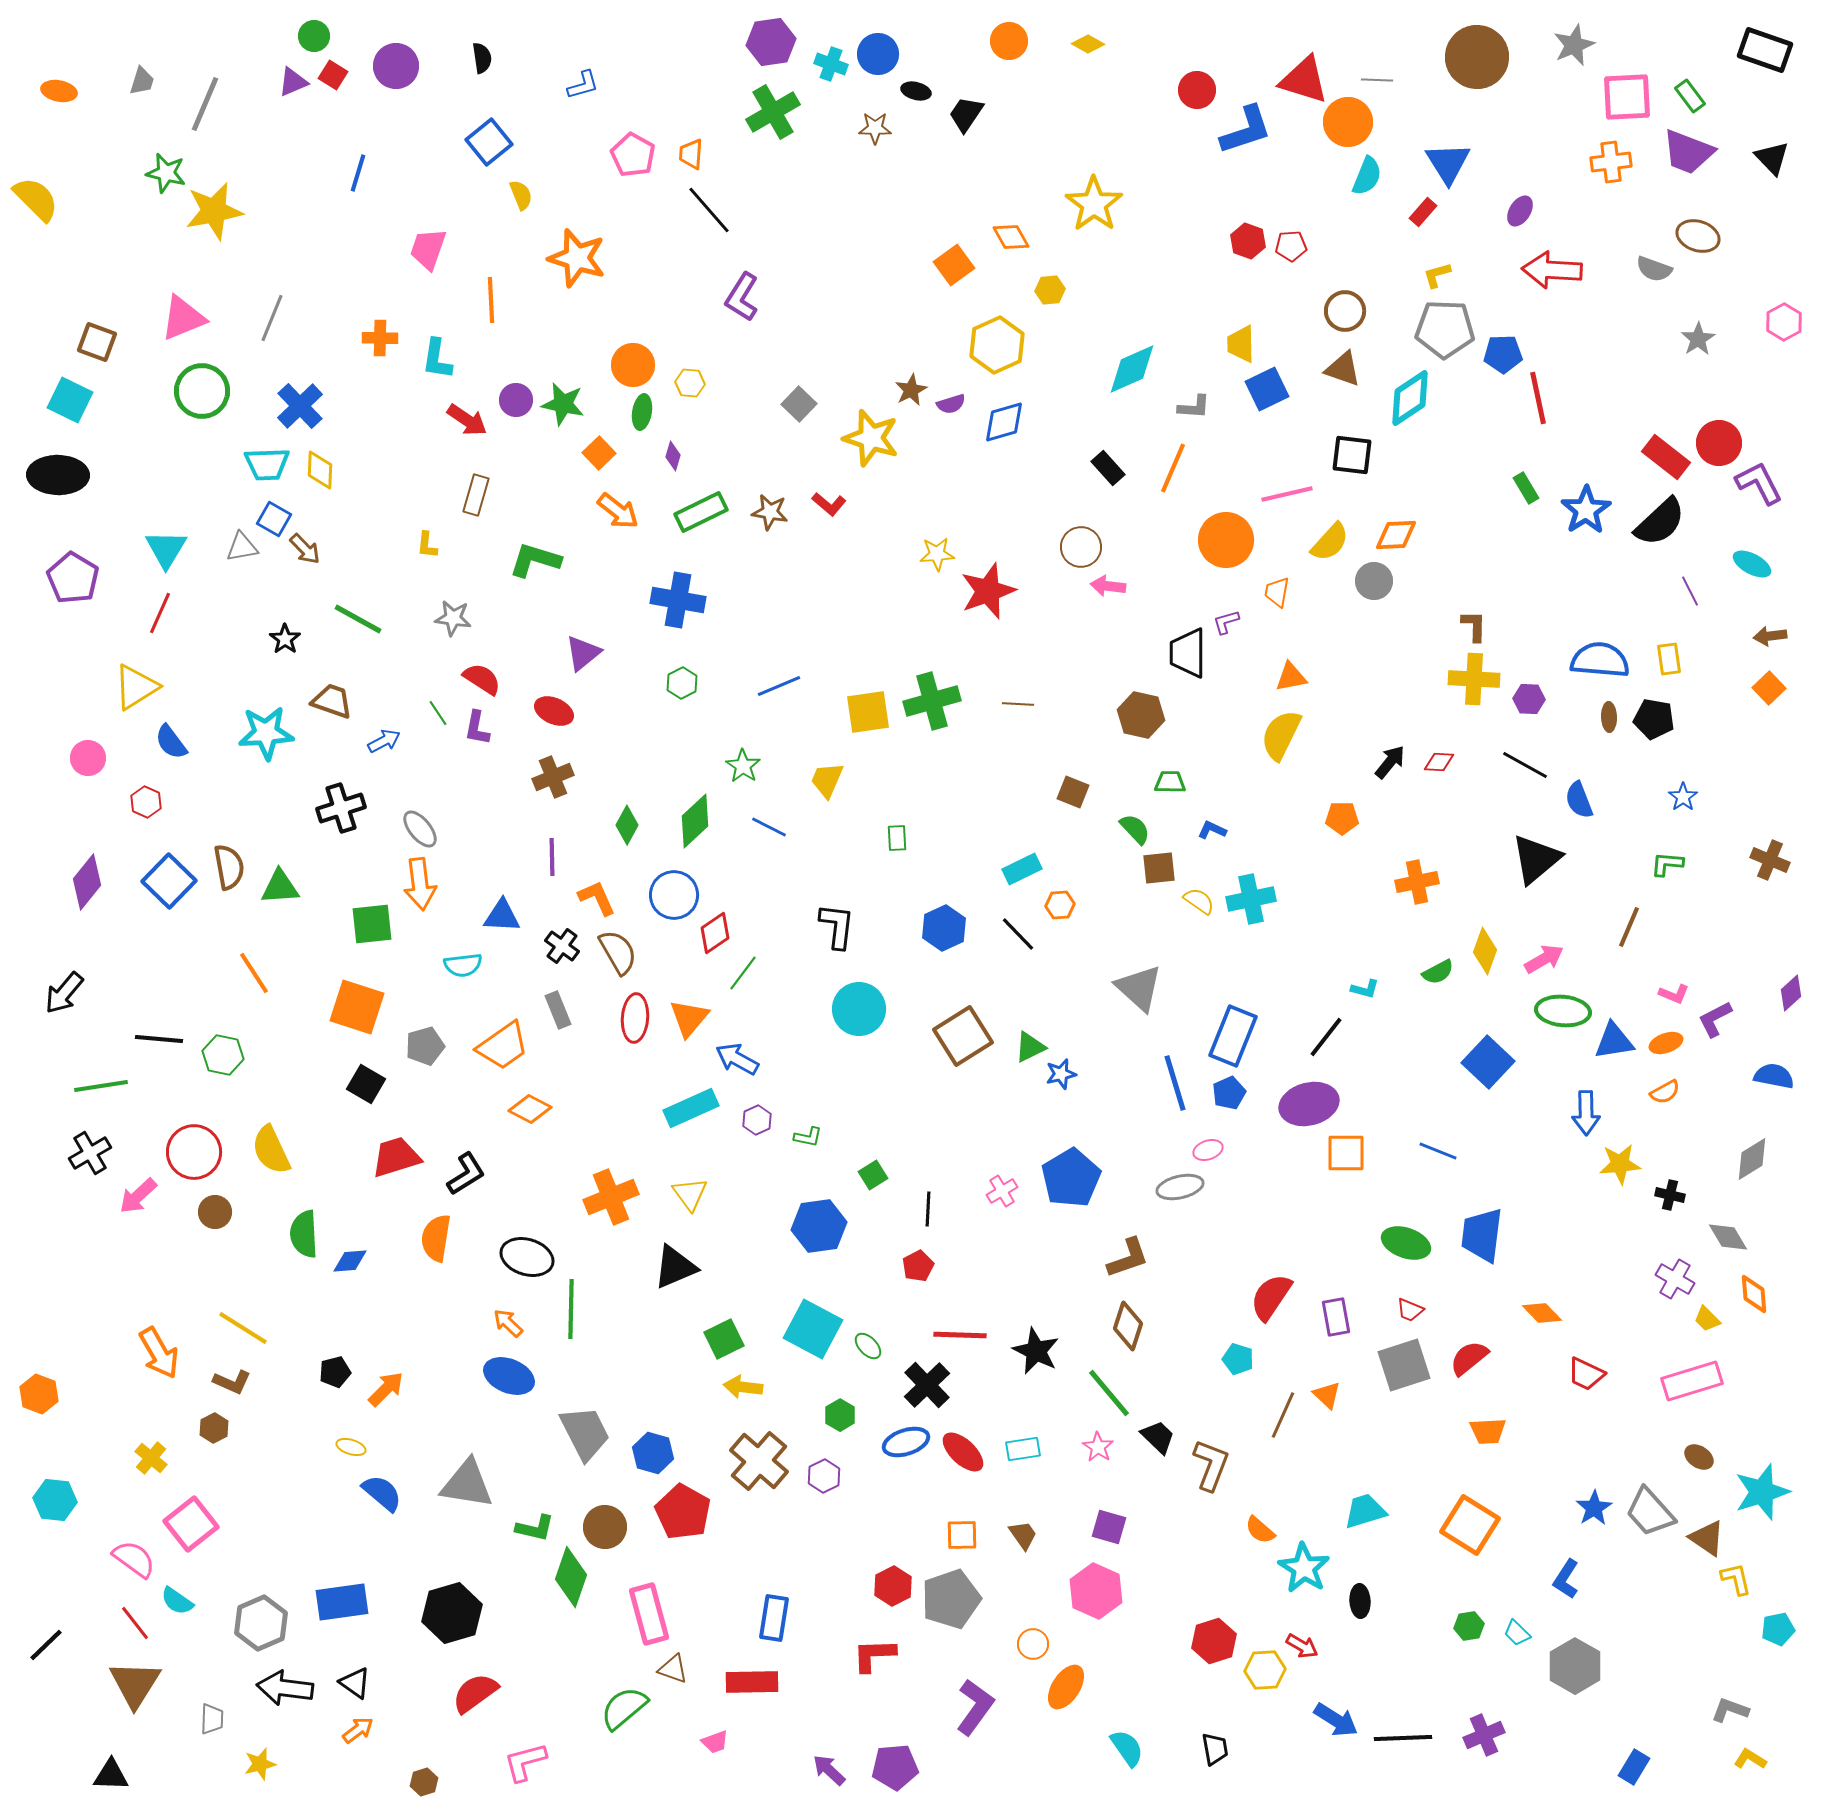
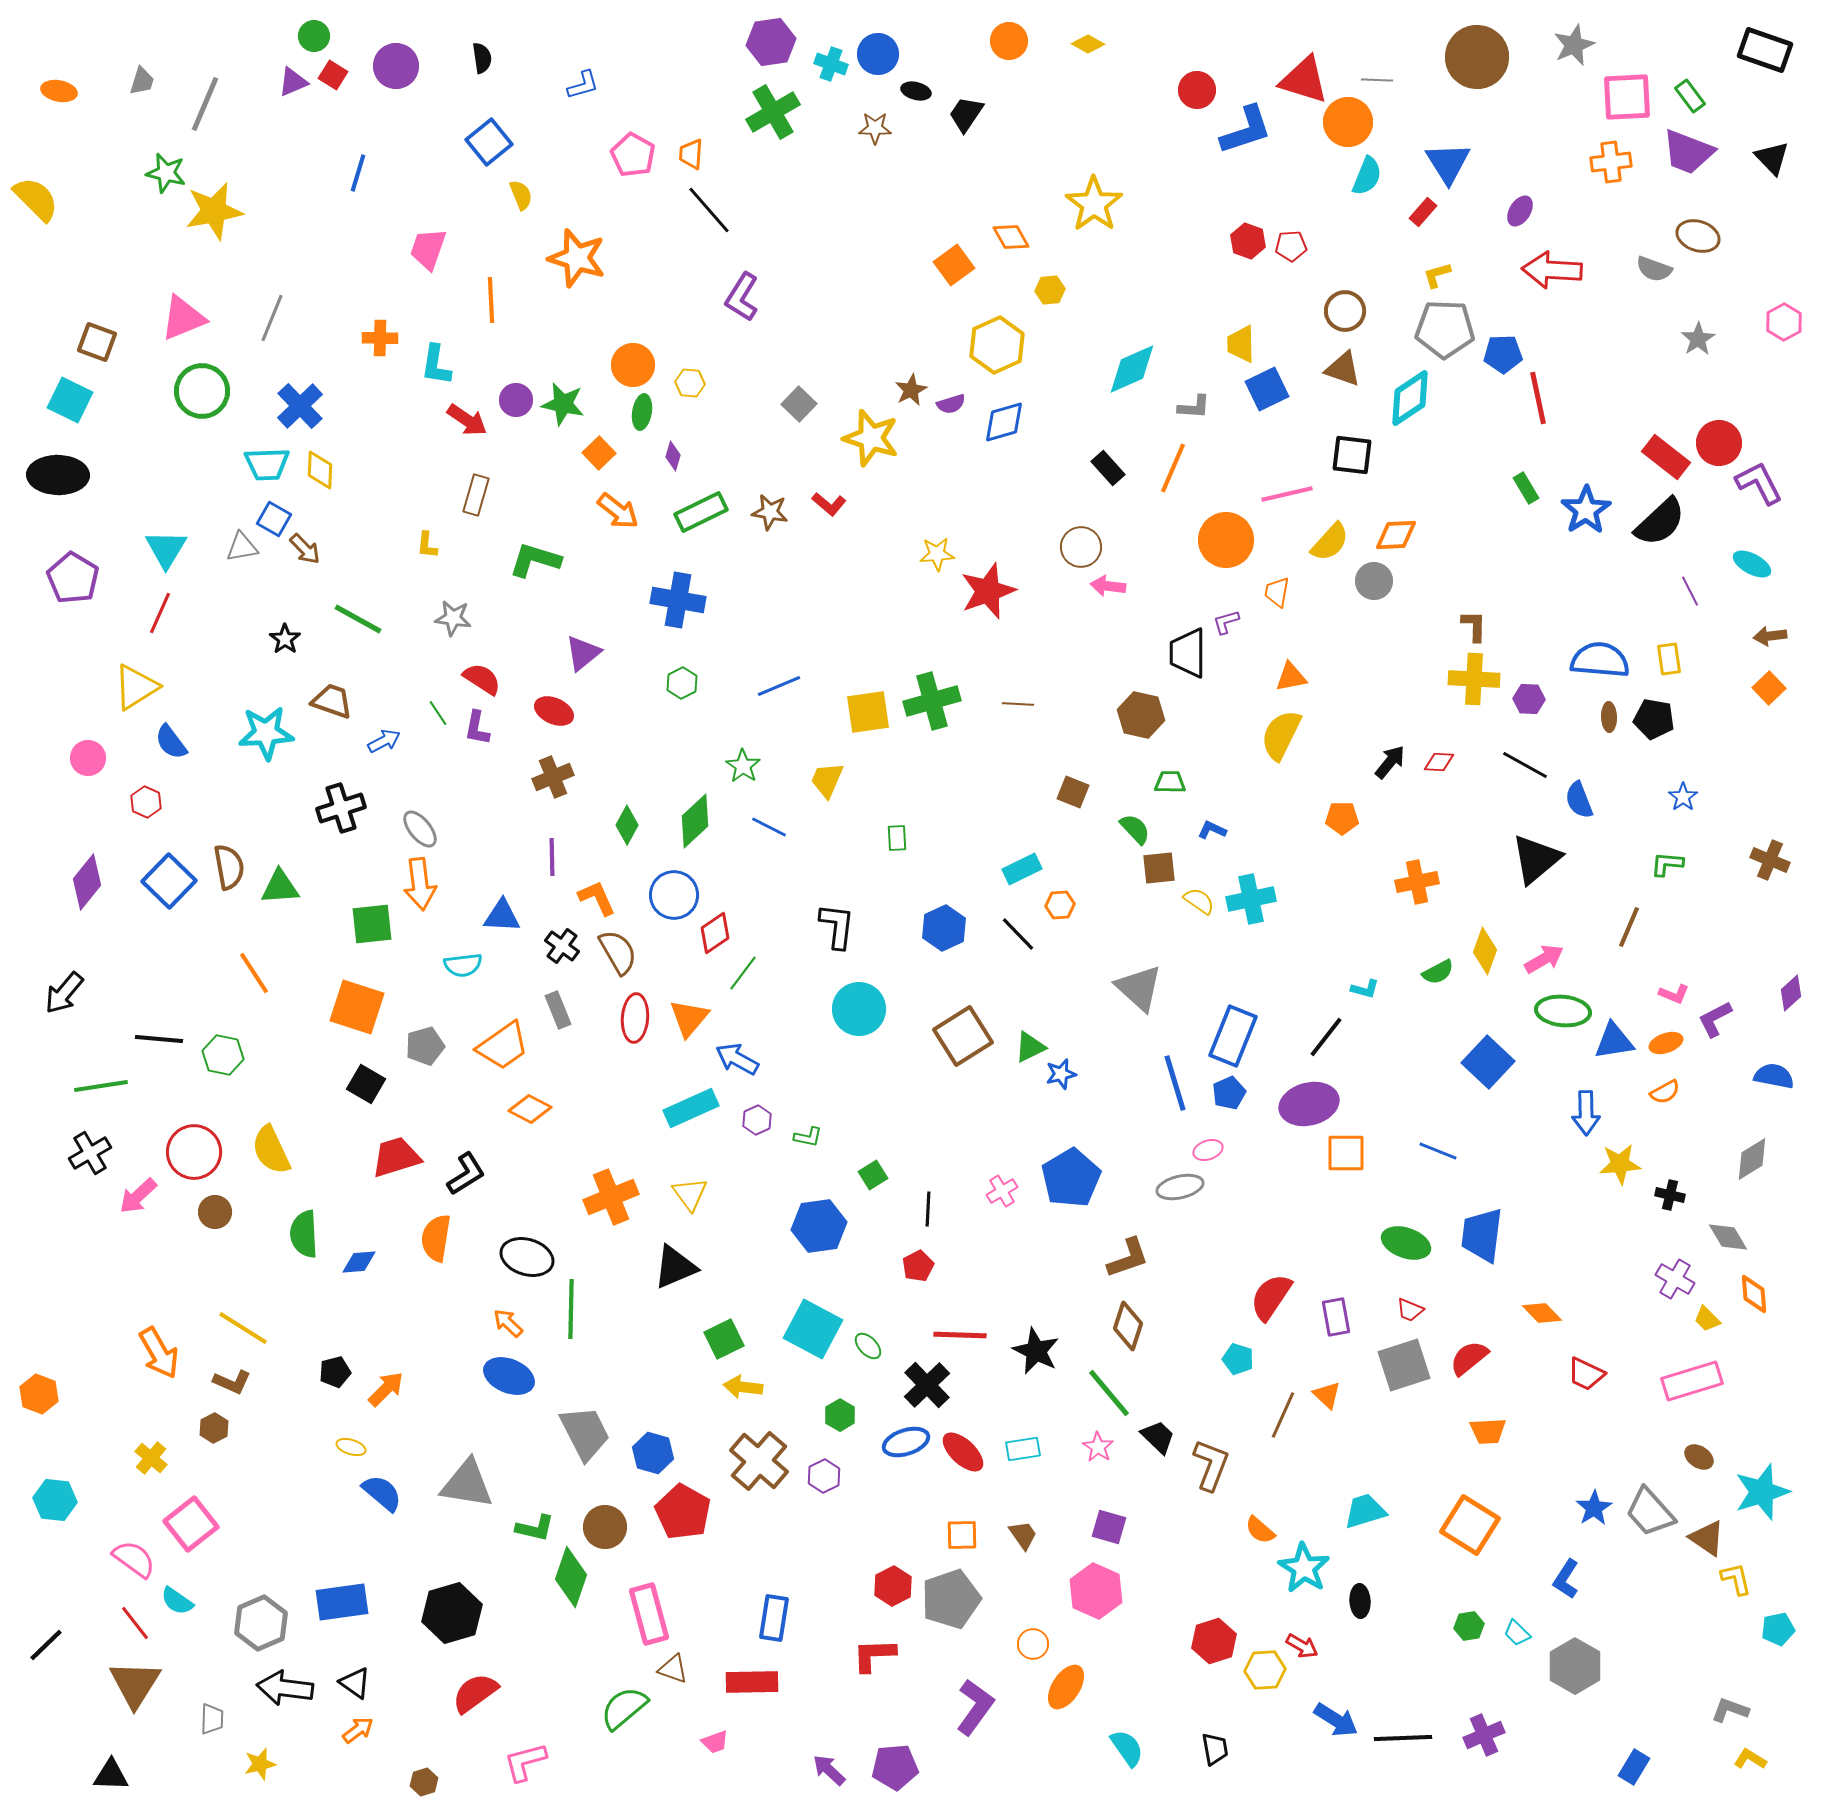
cyan L-shape at (437, 359): moved 1 px left, 6 px down
blue diamond at (350, 1261): moved 9 px right, 1 px down
